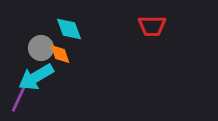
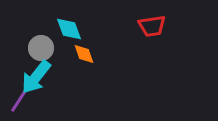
red trapezoid: rotated 8 degrees counterclockwise
orange diamond: moved 24 px right
cyan arrow: rotated 21 degrees counterclockwise
purple line: moved 1 px right, 1 px down; rotated 8 degrees clockwise
